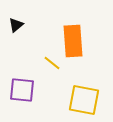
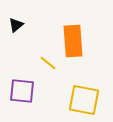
yellow line: moved 4 px left
purple square: moved 1 px down
